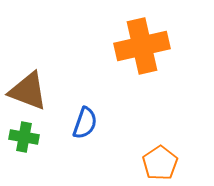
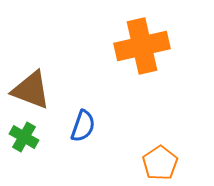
brown triangle: moved 3 px right, 1 px up
blue semicircle: moved 2 px left, 3 px down
green cross: rotated 20 degrees clockwise
